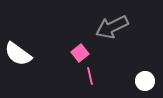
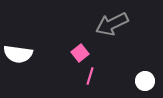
gray arrow: moved 3 px up
white semicircle: rotated 28 degrees counterclockwise
pink line: rotated 30 degrees clockwise
